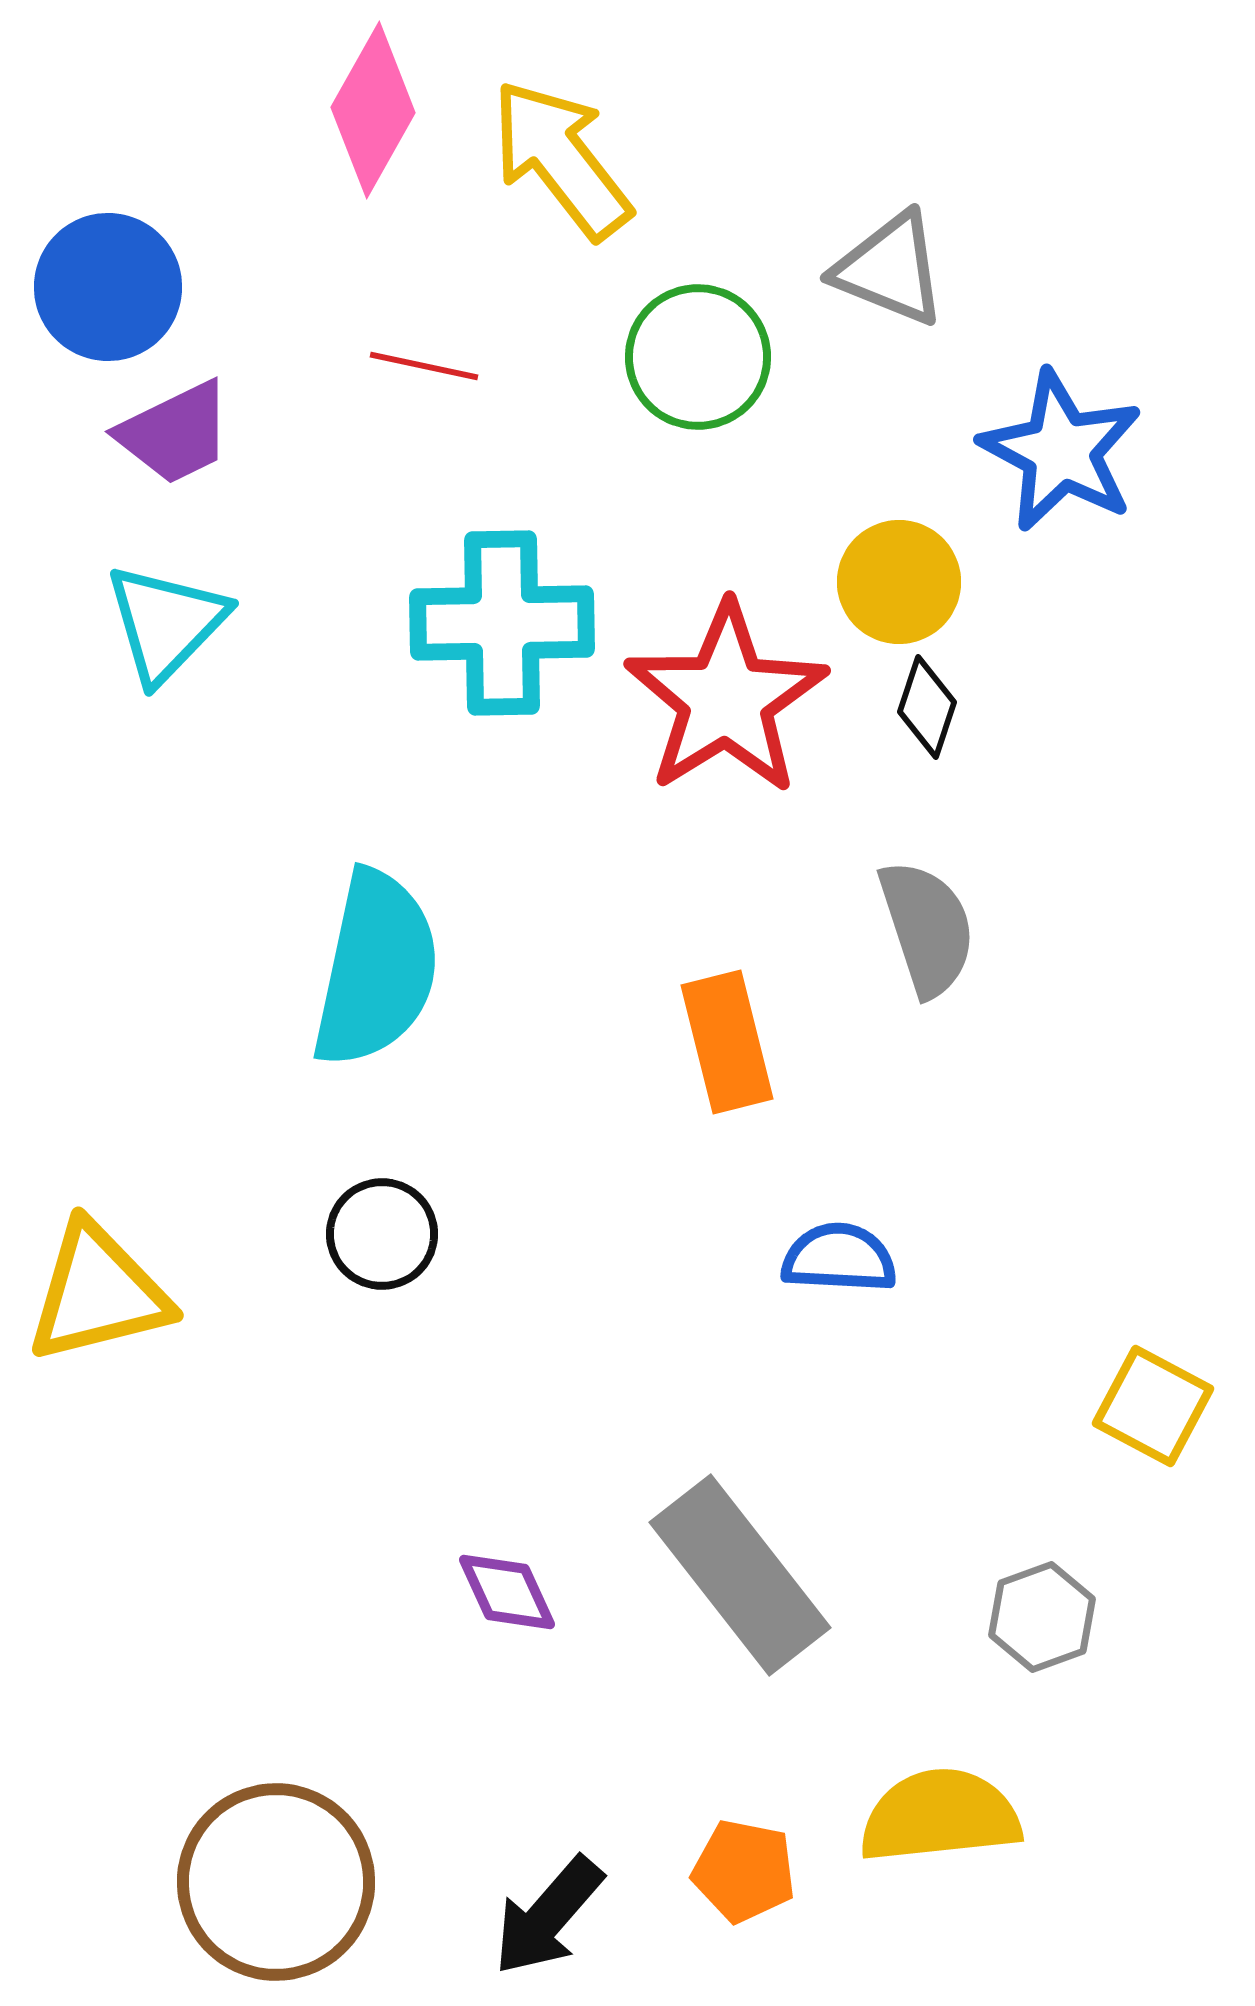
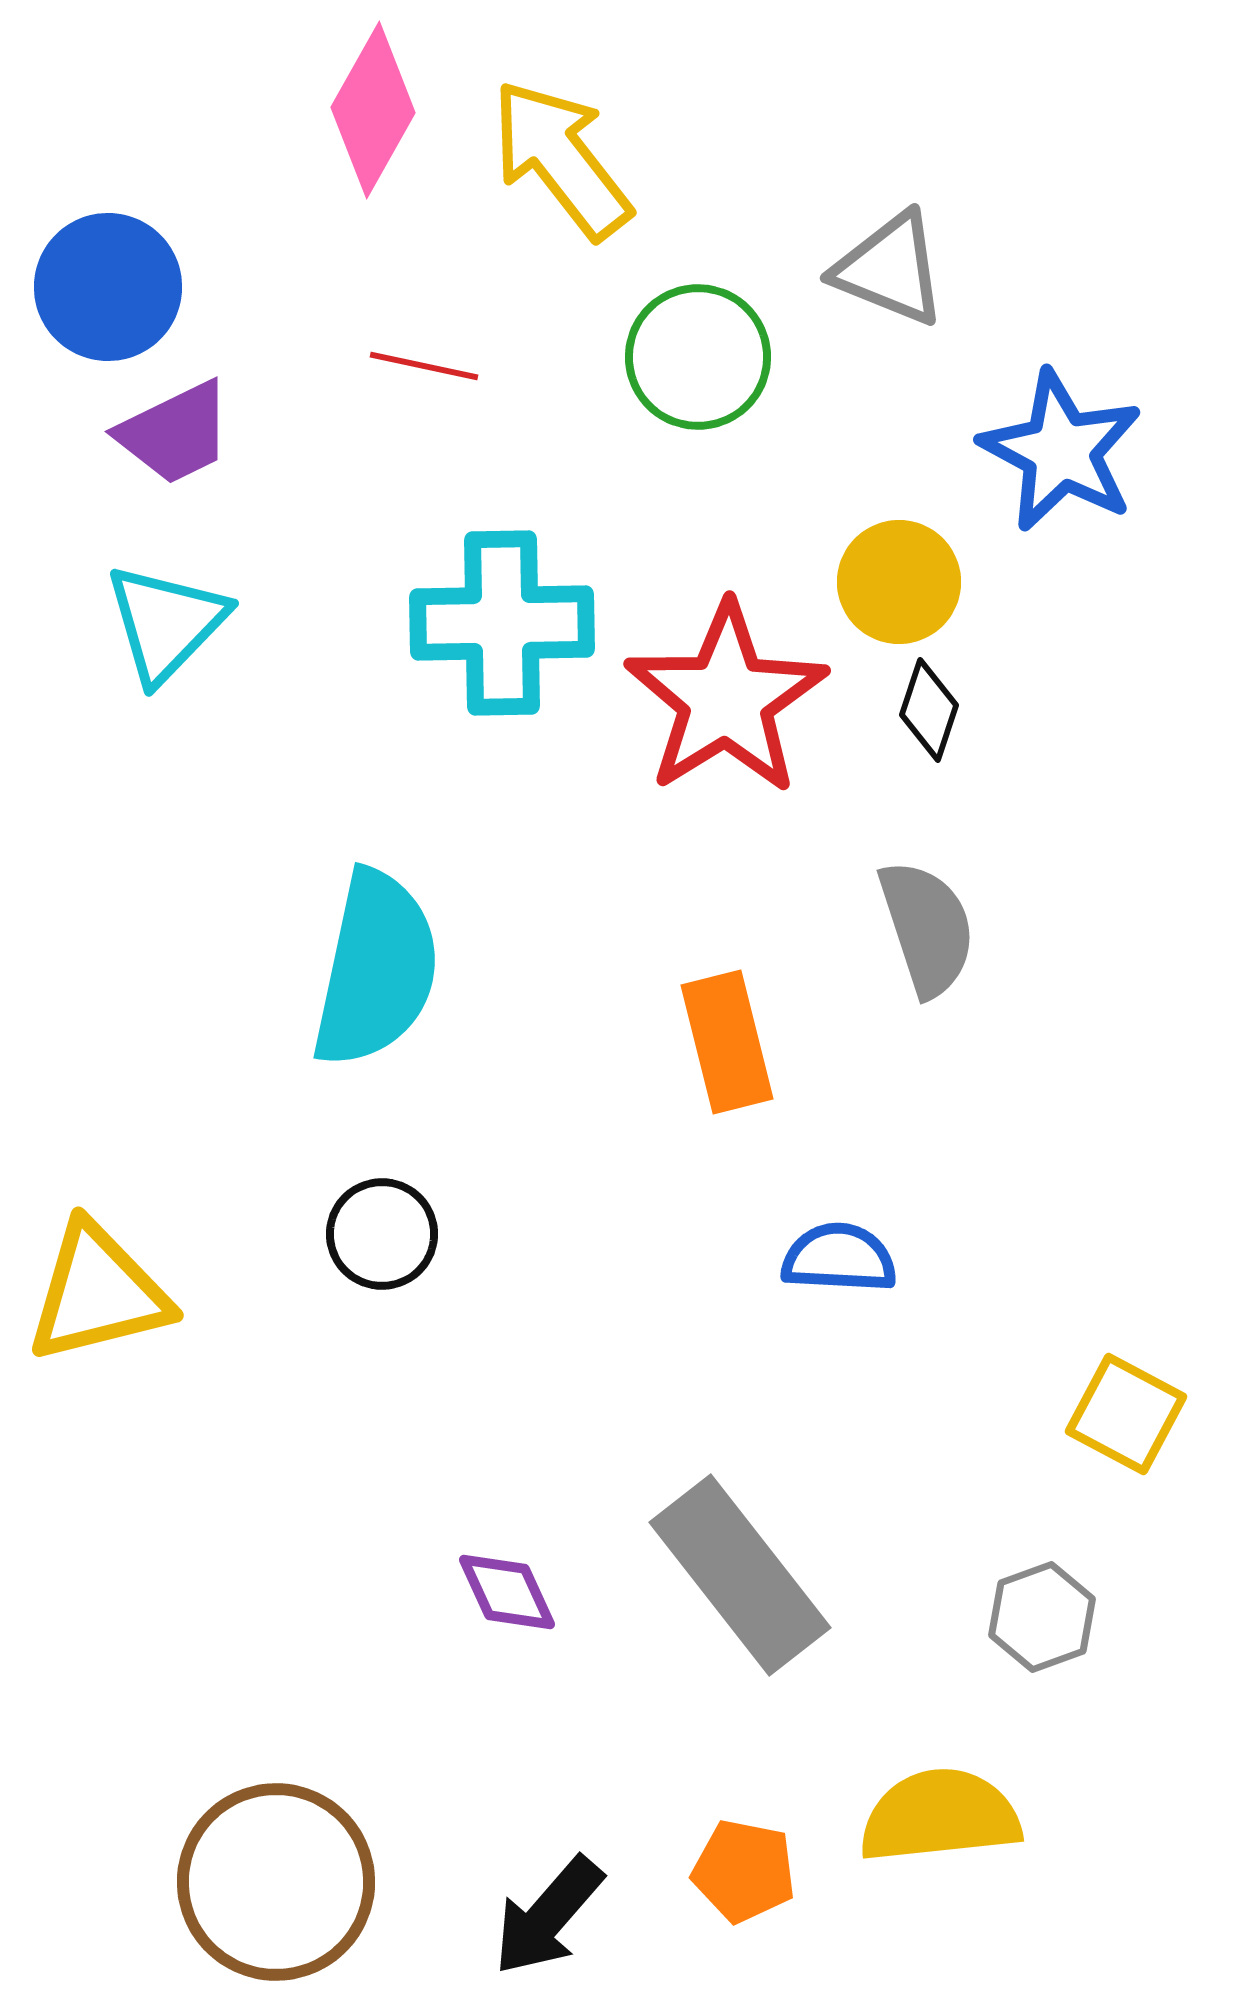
black diamond: moved 2 px right, 3 px down
yellow square: moved 27 px left, 8 px down
